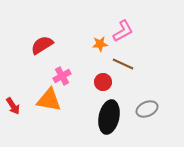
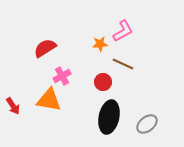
red semicircle: moved 3 px right, 3 px down
gray ellipse: moved 15 px down; rotated 15 degrees counterclockwise
